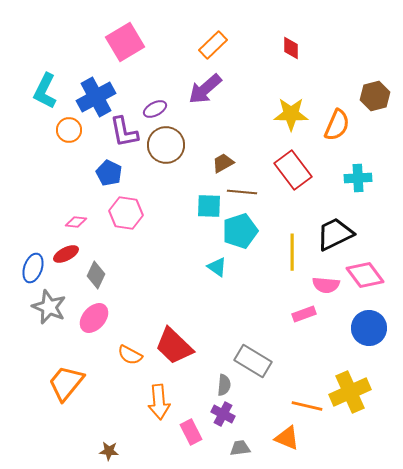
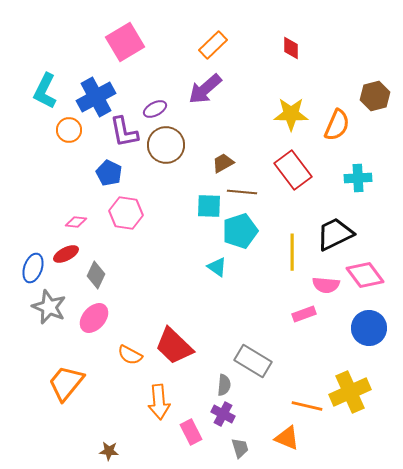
gray trapezoid at (240, 448): rotated 80 degrees clockwise
